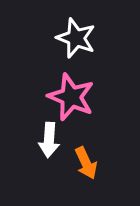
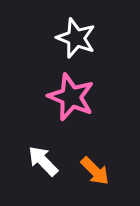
white arrow: moved 6 px left, 21 px down; rotated 132 degrees clockwise
orange arrow: moved 9 px right, 8 px down; rotated 20 degrees counterclockwise
